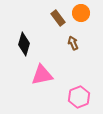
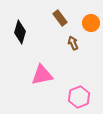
orange circle: moved 10 px right, 10 px down
brown rectangle: moved 2 px right
black diamond: moved 4 px left, 12 px up
